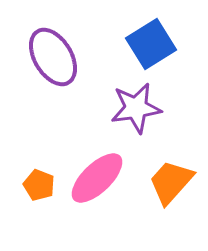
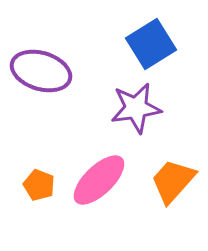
purple ellipse: moved 12 px left, 14 px down; rotated 42 degrees counterclockwise
pink ellipse: moved 2 px right, 2 px down
orange trapezoid: moved 2 px right, 1 px up
